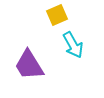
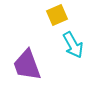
purple trapezoid: moved 2 px left; rotated 12 degrees clockwise
